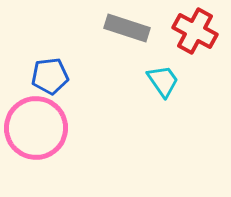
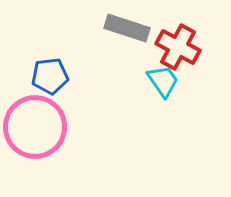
red cross: moved 17 px left, 16 px down
pink circle: moved 1 px left, 1 px up
